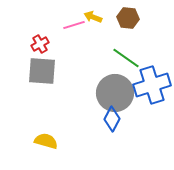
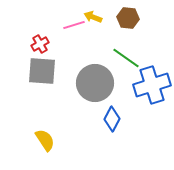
gray circle: moved 20 px left, 10 px up
yellow semicircle: moved 1 px left, 1 px up; rotated 40 degrees clockwise
